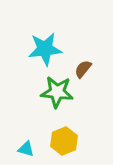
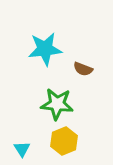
brown semicircle: rotated 108 degrees counterclockwise
green star: moved 12 px down
cyan triangle: moved 4 px left; rotated 42 degrees clockwise
